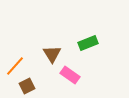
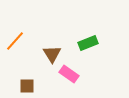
orange line: moved 25 px up
pink rectangle: moved 1 px left, 1 px up
brown square: rotated 28 degrees clockwise
